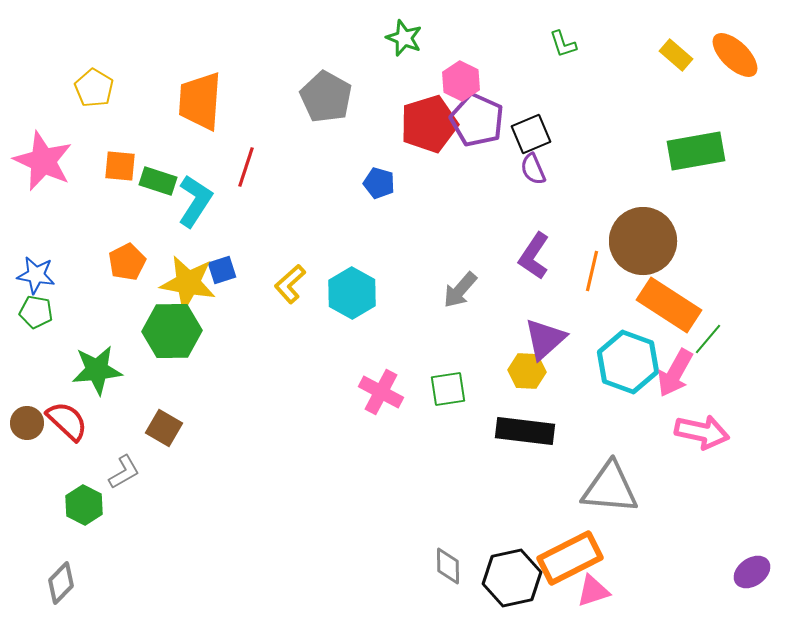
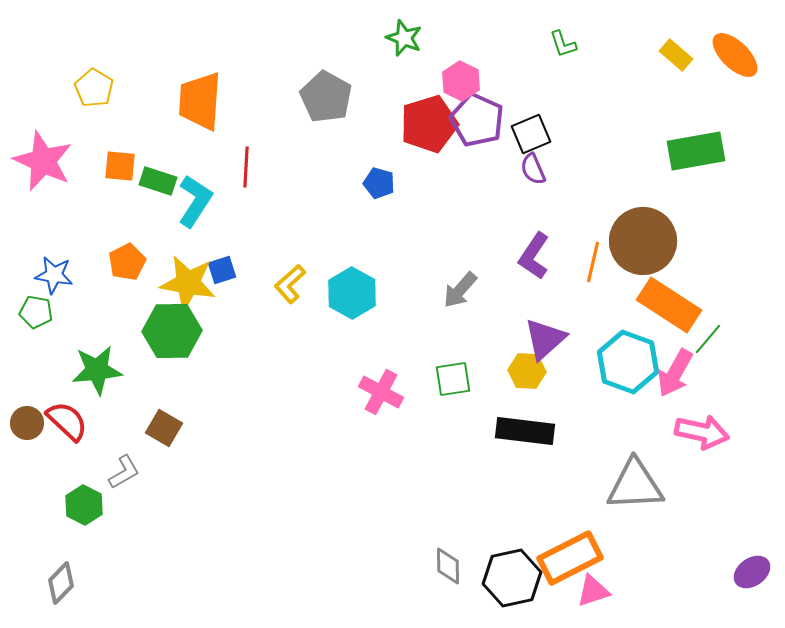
red line at (246, 167): rotated 15 degrees counterclockwise
orange line at (592, 271): moved 1 px right, 9 px up
blue star at (36, 275): moved 18 px right
green square at (448, 389): moved 5 px right, 10 px up
gray triangle at (610, 488): moved 25 px right, 3 px up; rotated 8 degrees counterclockwise
